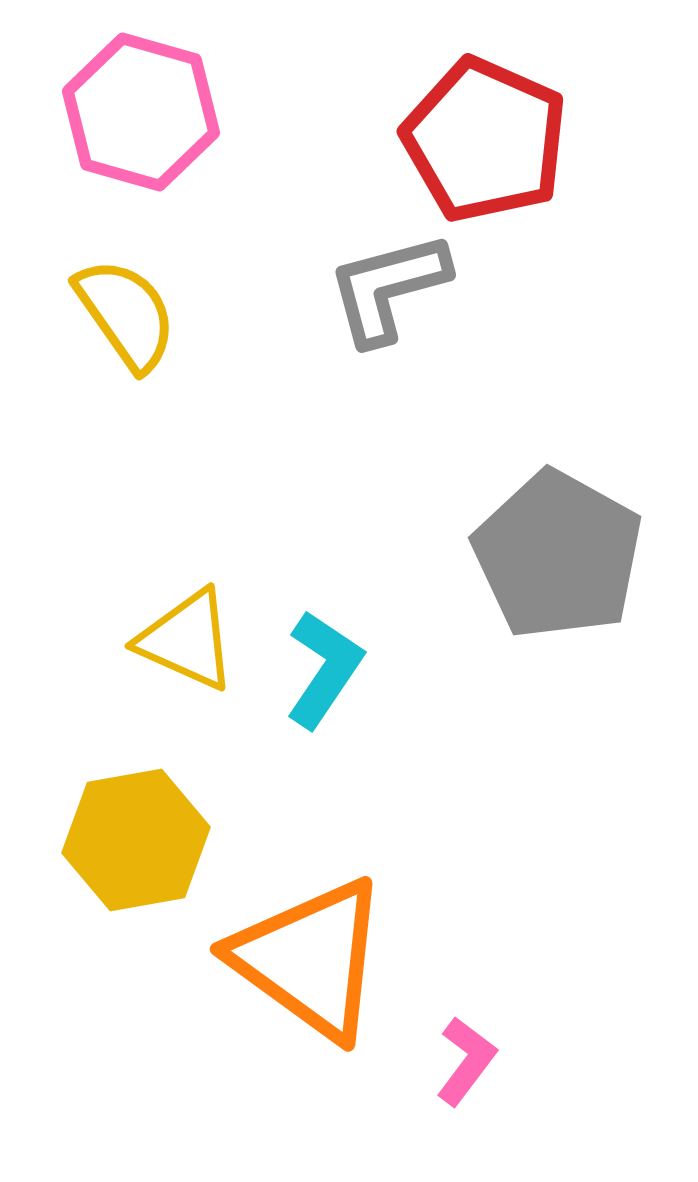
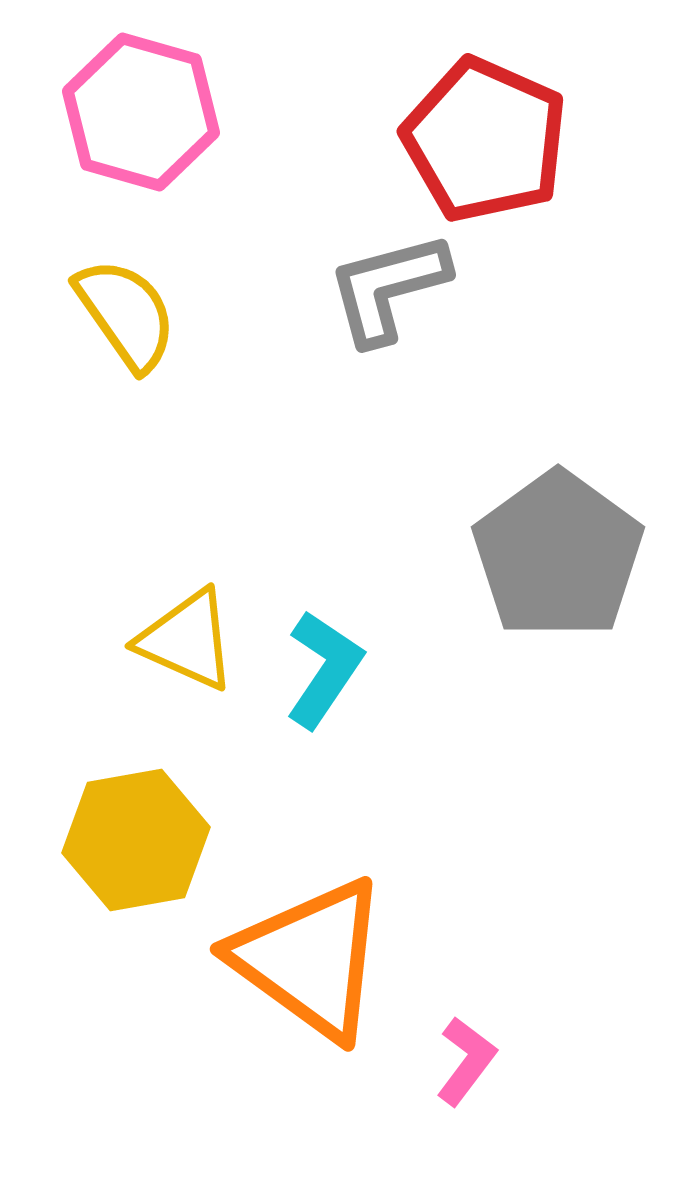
gray pentagon: rotated 7 degrees clockwise
